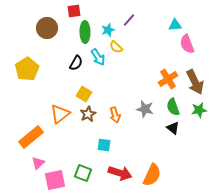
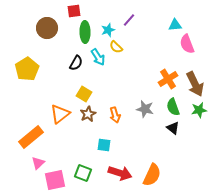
brown arrow: moved 2 px down
